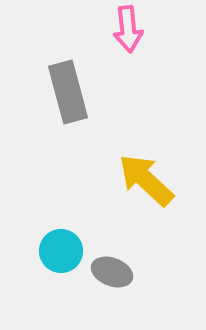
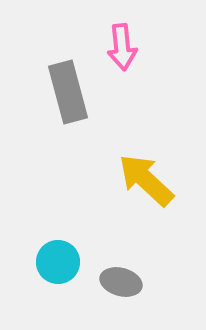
pink arrow: moved 6 px left, 18 px down
cyan circle: moved 3 px left, 11 px down
gray ellipse: moved 9 px right, 10 px down; rotated 6 degrees counterclockwise
